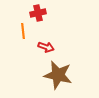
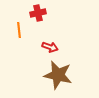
orange line: moved 4 px left, 1 px up
red arrow: moved 4 px right
